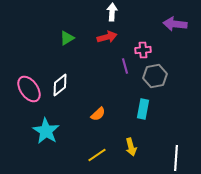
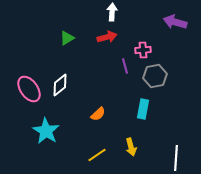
purple arrow: moved 2 px up; rotated 10 degrees clockwise
